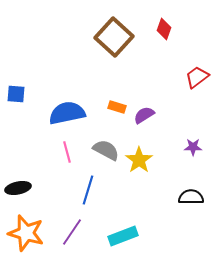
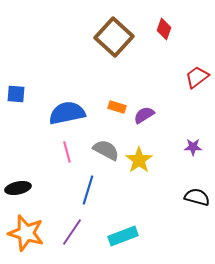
black semicircle: moved 6 px right; rotated 15 degrees clockwise
